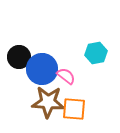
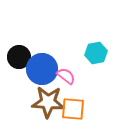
orange square: moved 1 px left
